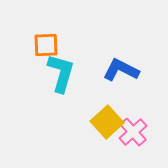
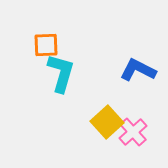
blue L-shape: moved 17 px right
